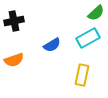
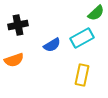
black cross: moved 4 px right, 4 px down
cyan rectangle: moved 6 px left
